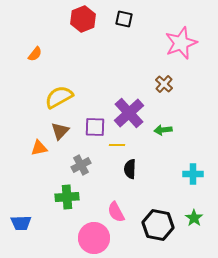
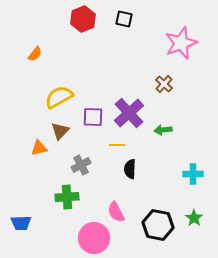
purple square: moved 2 px left, 10 px up
